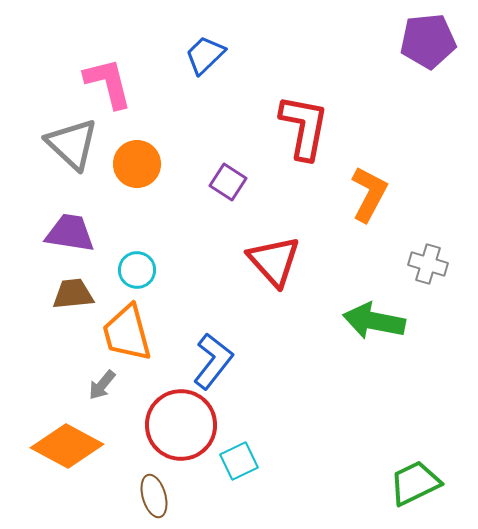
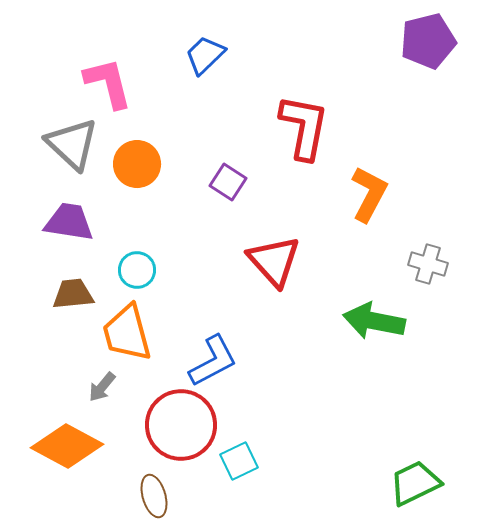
purple pentagon: rotated 8 degrees counterclockwise
purple trapezoid: moved 1 px left, 11 px up
blue L-shape: rotated 24 degrees clockwise
gray arrow: moved 2 px down
